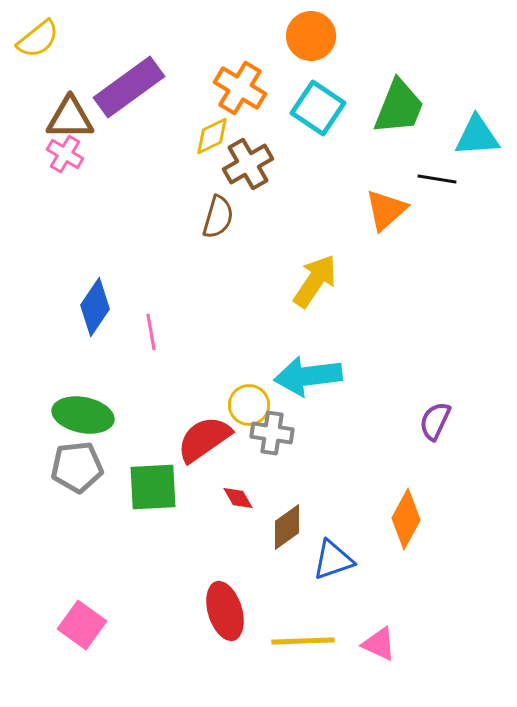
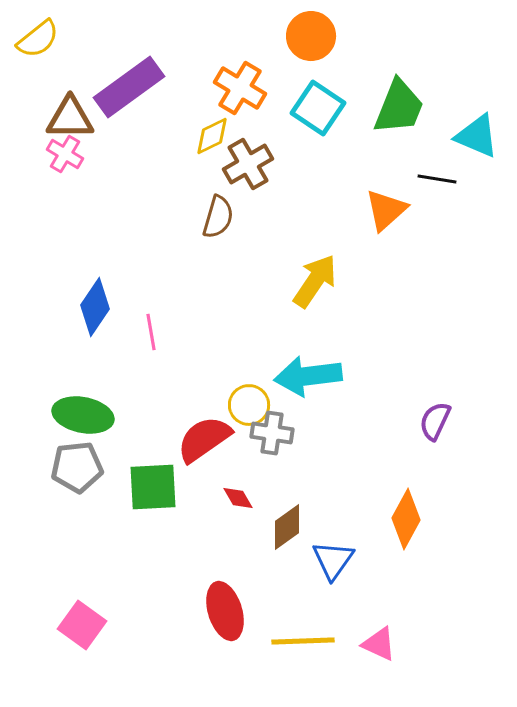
cyan triangle: rotated 27 degrees clockwise
blue triangle: rotated 36 degrees counterclockwise
